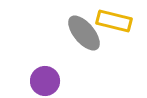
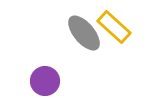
yellow rectangle: moved 6 px down; rotated 28 degrees clockwise
